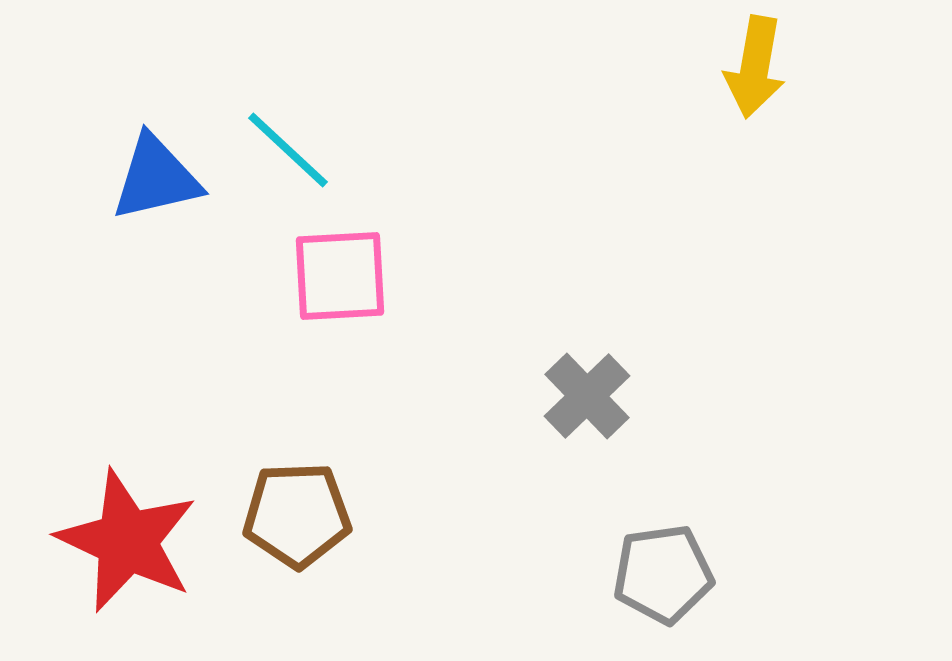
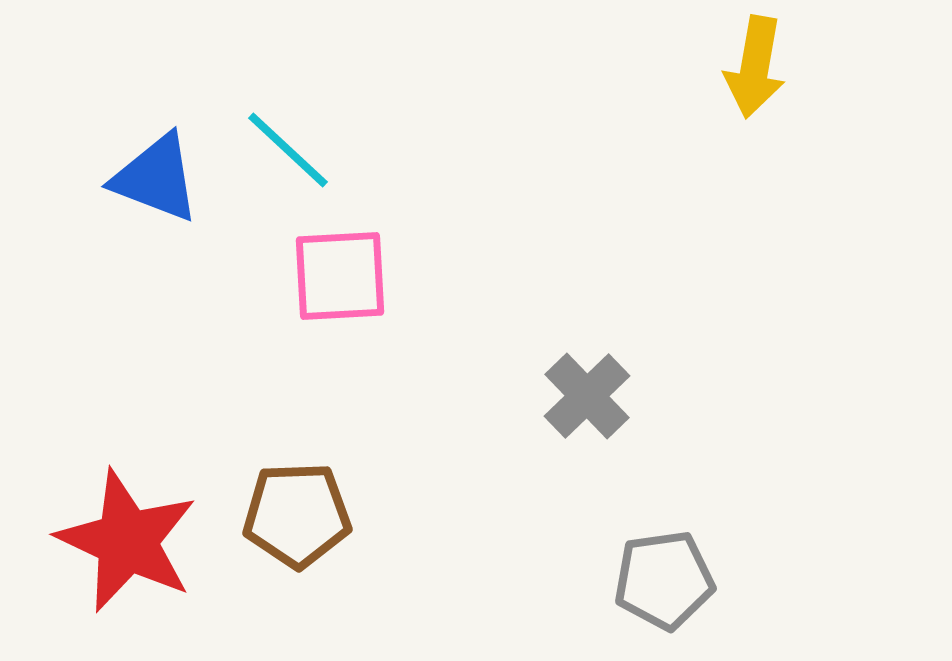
blue triangle: rotated 34 degrees clockwise
gray pentagon: moved 1 px right, 6 px down
